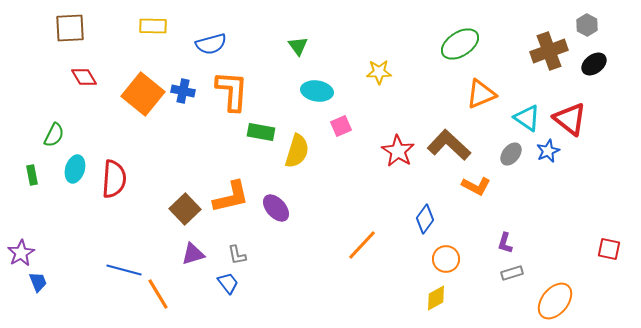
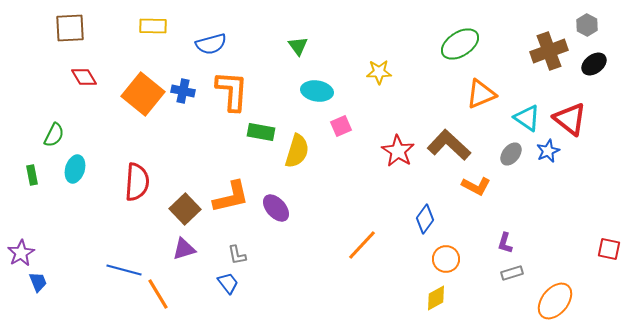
red semicircle at (114, 179): moved 23 px right, 3 px down
purple triangle at (193, 254): moved 9 px left, 5 px up
